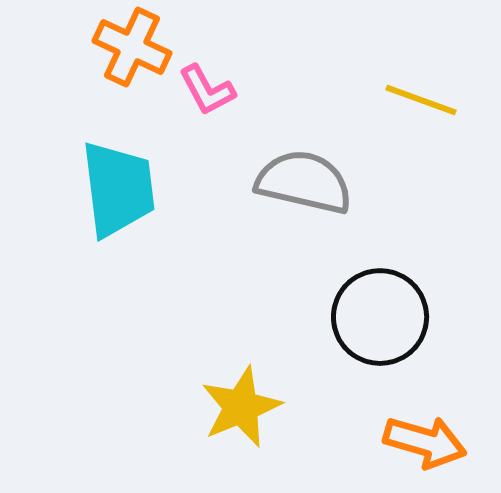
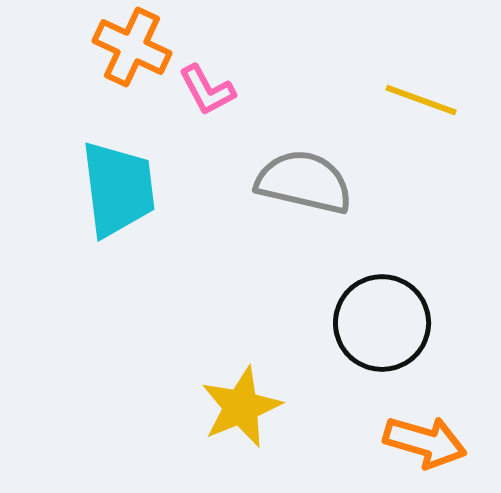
black circle: moved 2 px right, 6 px down
